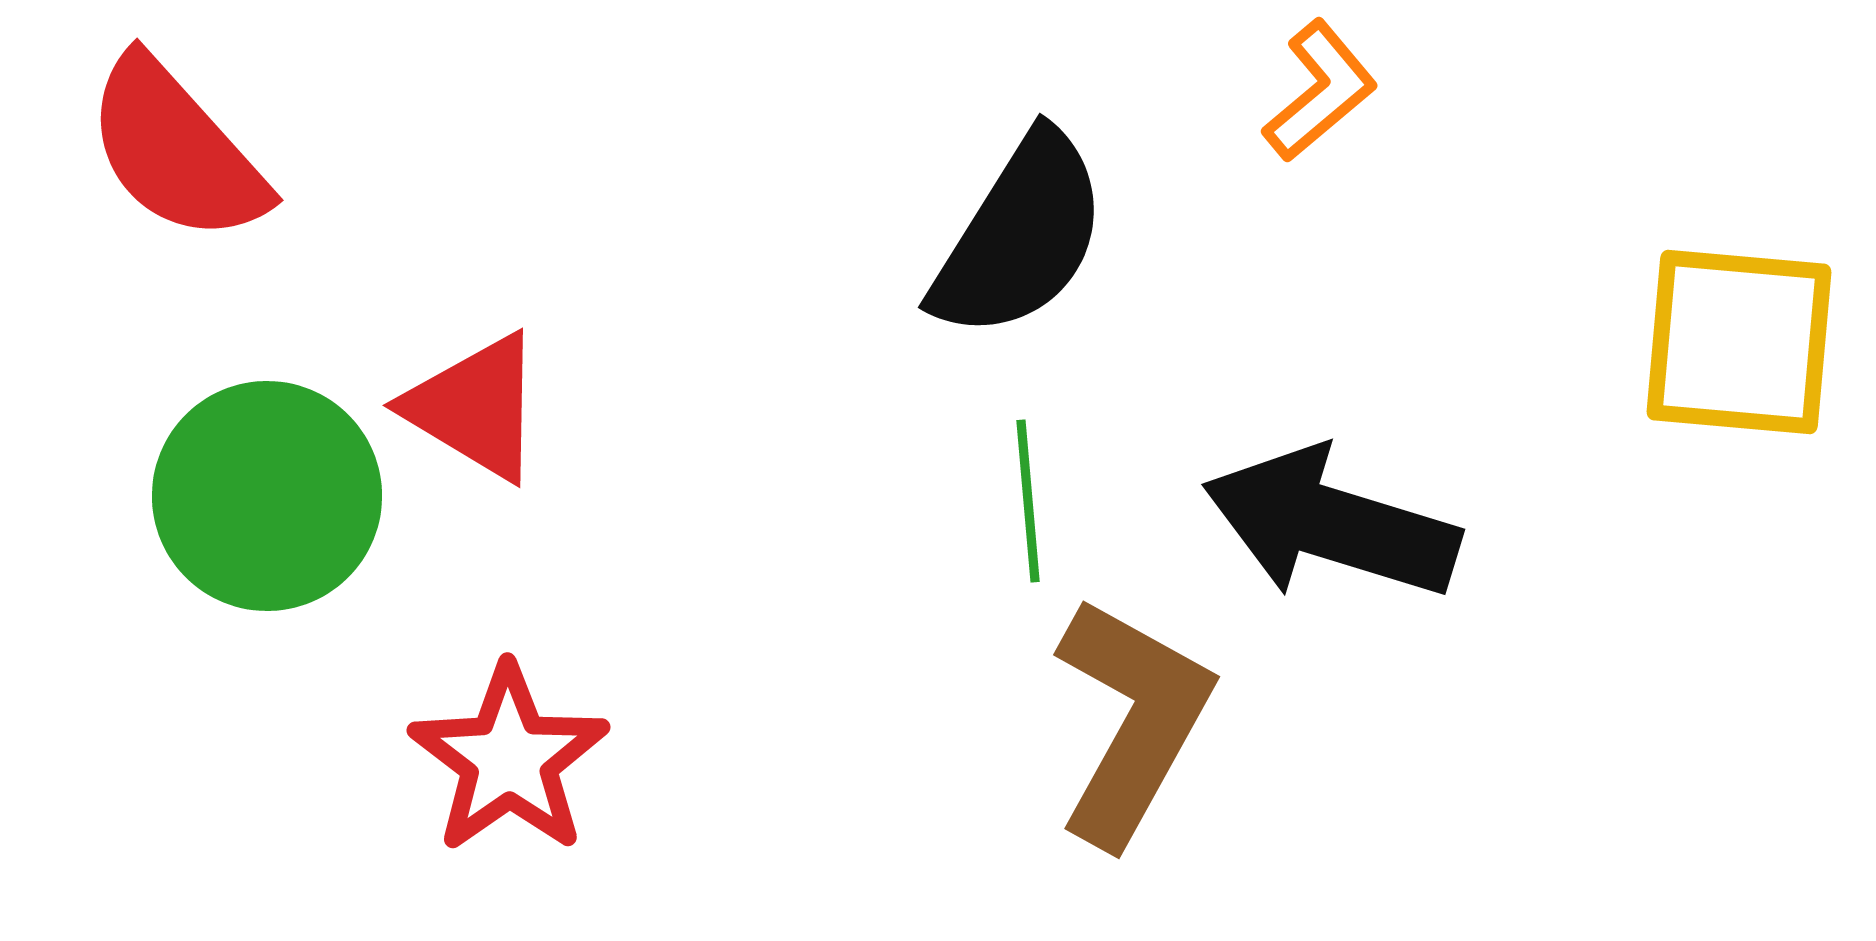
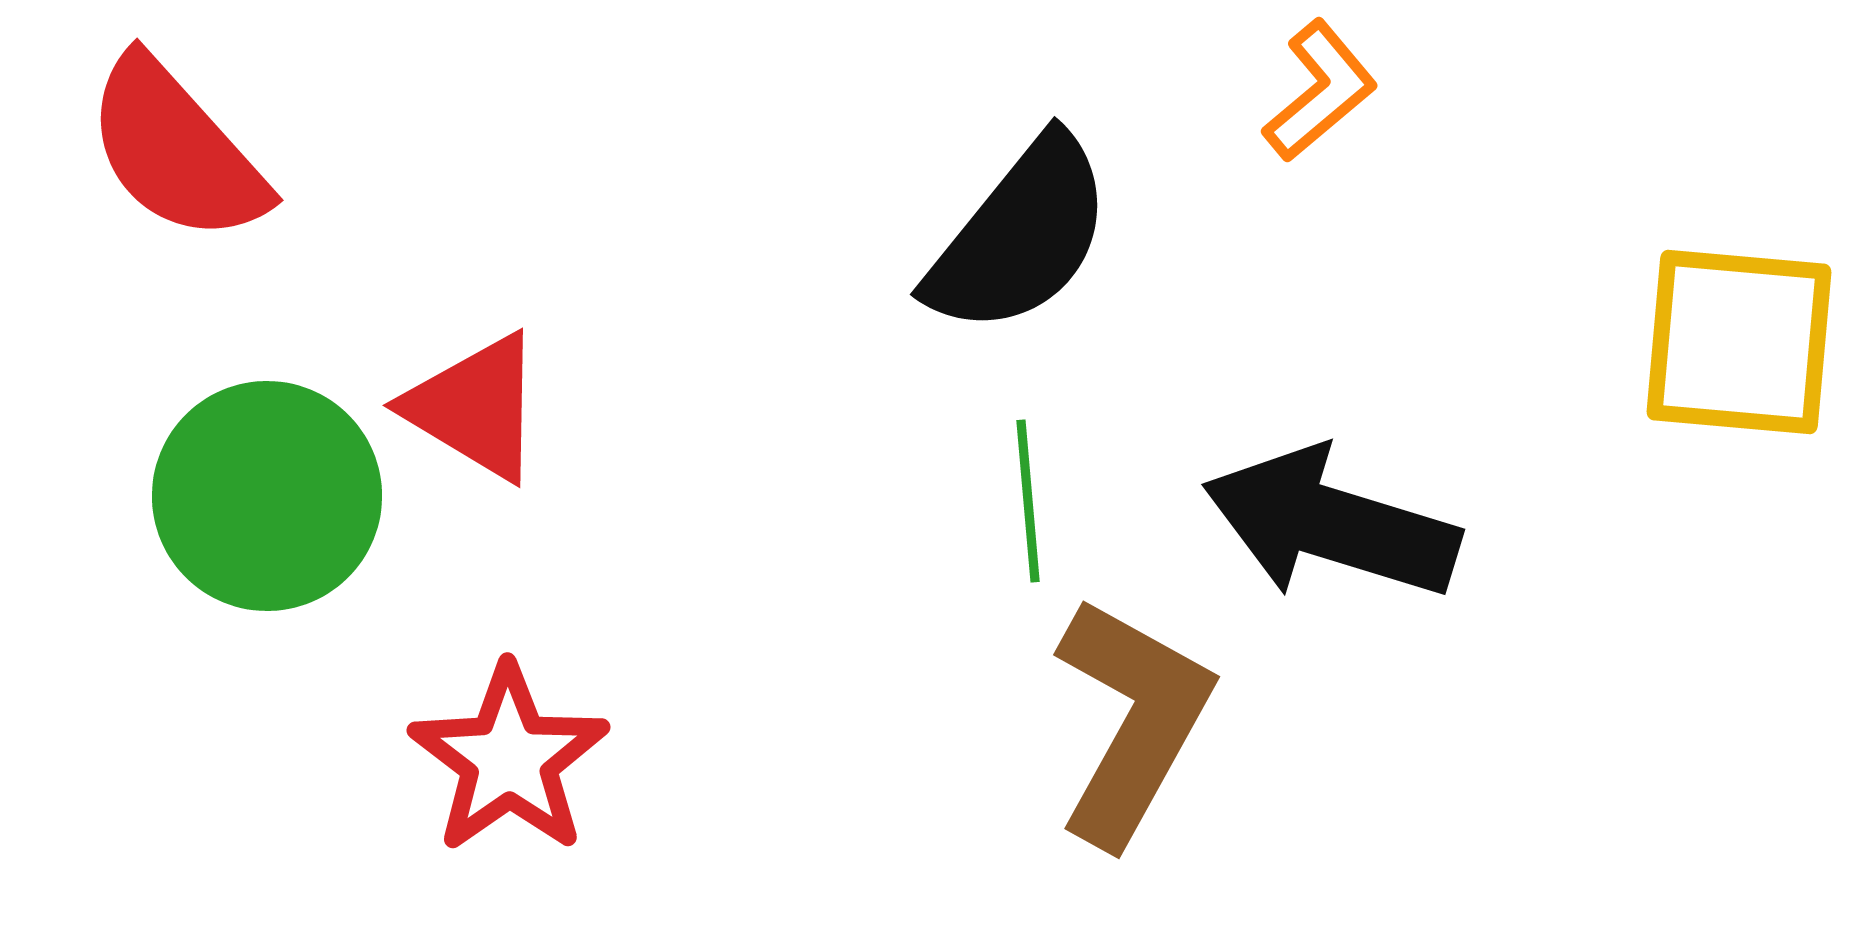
black semicircle: rotated 7 degrees clockwise
